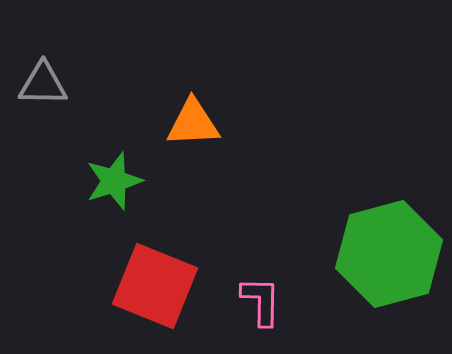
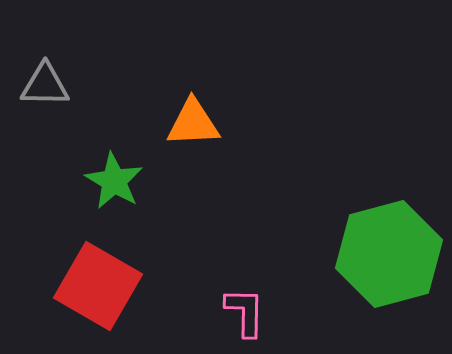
gray triangle: moved 2 px right, 1 px down
green star: rotated 24 degrees counterclockwise
red square: moved 57 px left; rotated 8 degrees clockwise
pink L-shape: moved 16 px left, 11 px down
